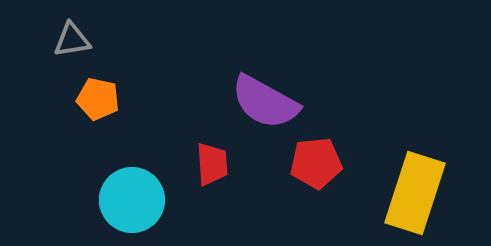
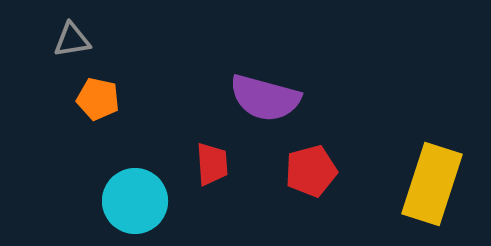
purple semicircle: moved 4 px up; rotated 14 degrees counterclockwise
red pentagon: moved 5 px left, 8 px down; rotated 9 degrees counterclockwise
yellow rectangle: moved 17 px right, 9 px up
cyan circle: moved 3 px right, 1 px down
